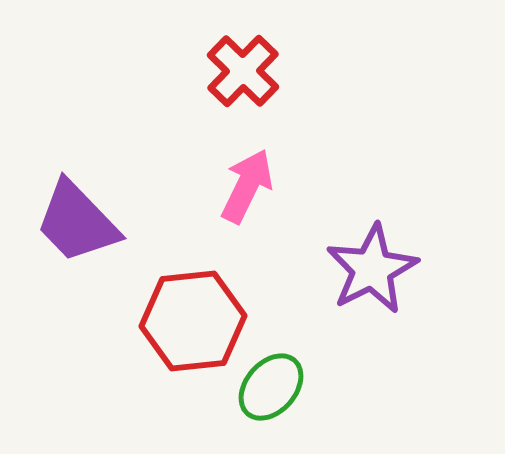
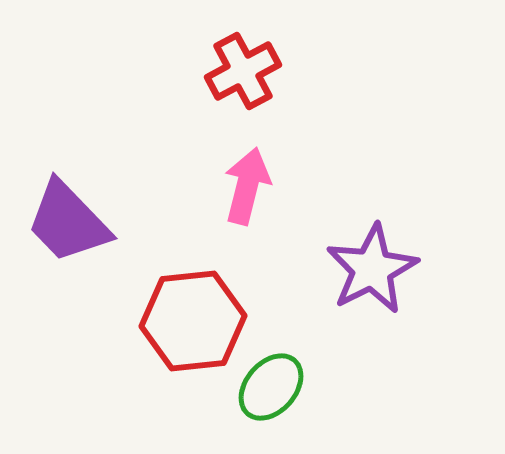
red cross: rotated 18 degrees clockwise
pink arrow: rotated 12 degrees counterclockwise
purple trapezoid: moved 9 px left
